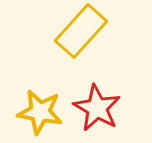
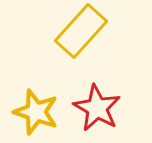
yellow star: moved 4 px left; rotated 9 degrees clockwise
